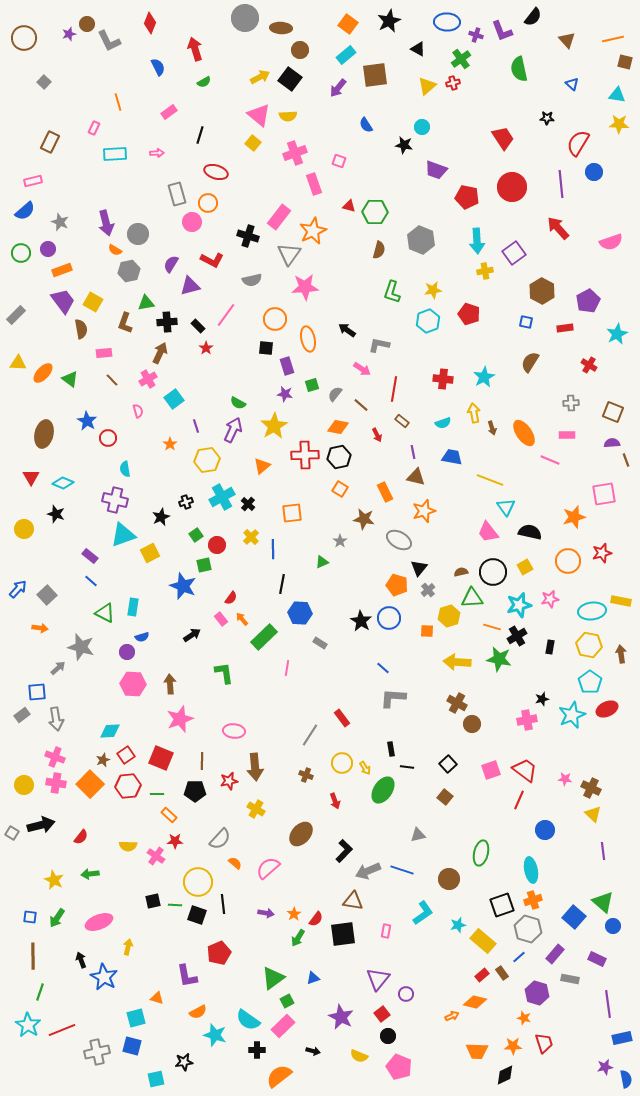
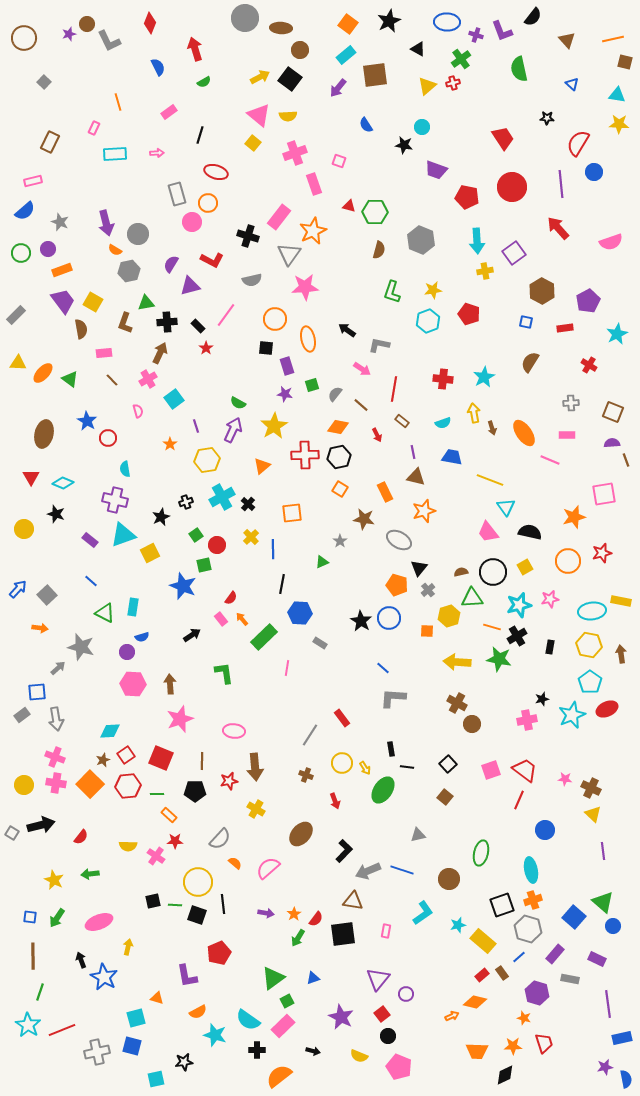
purple rectangle at (90, 556): moved 16 px up
